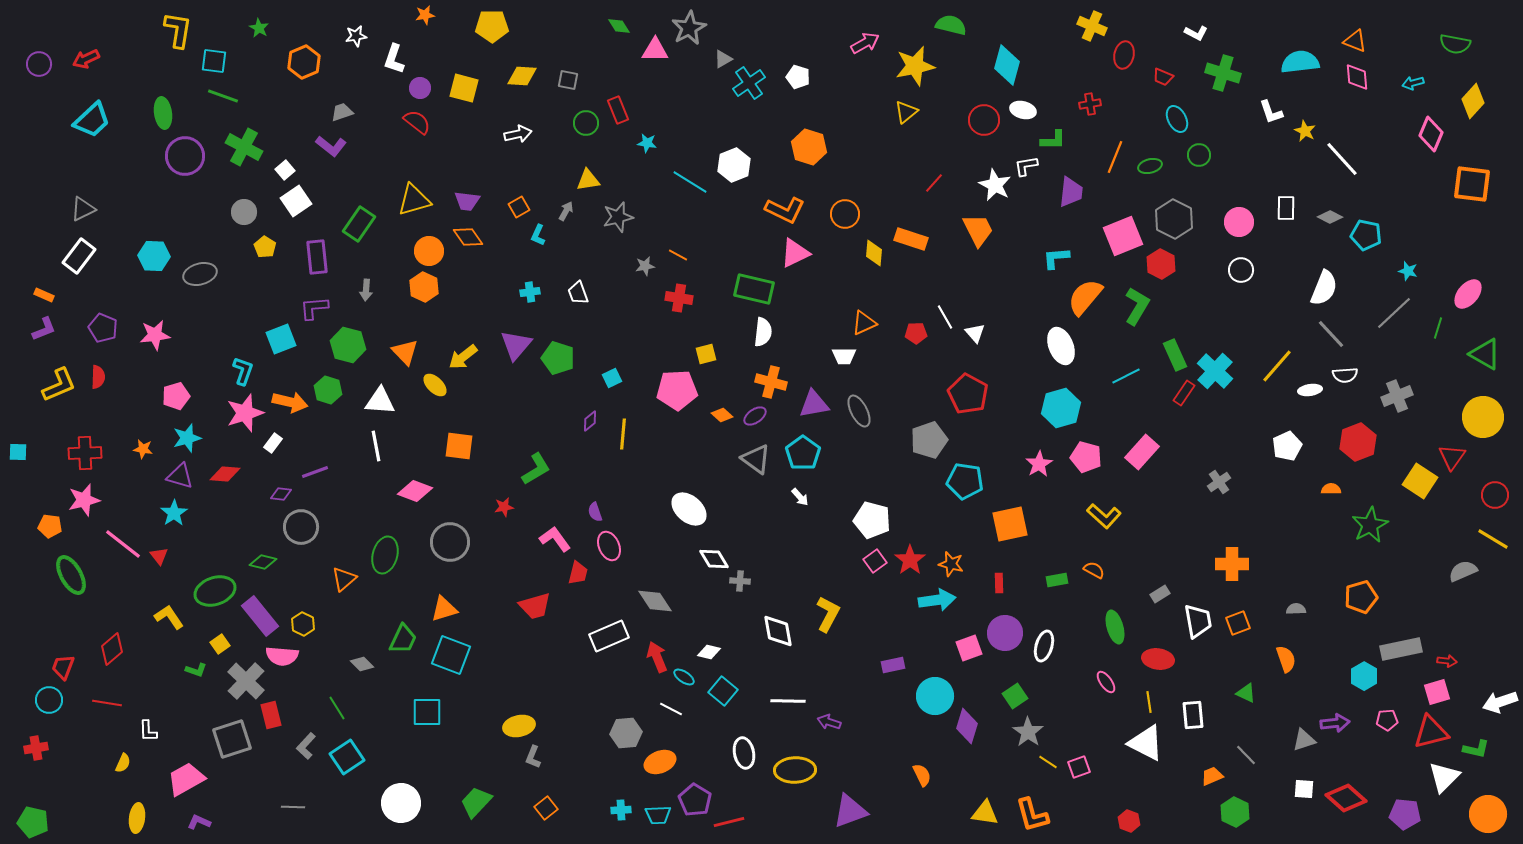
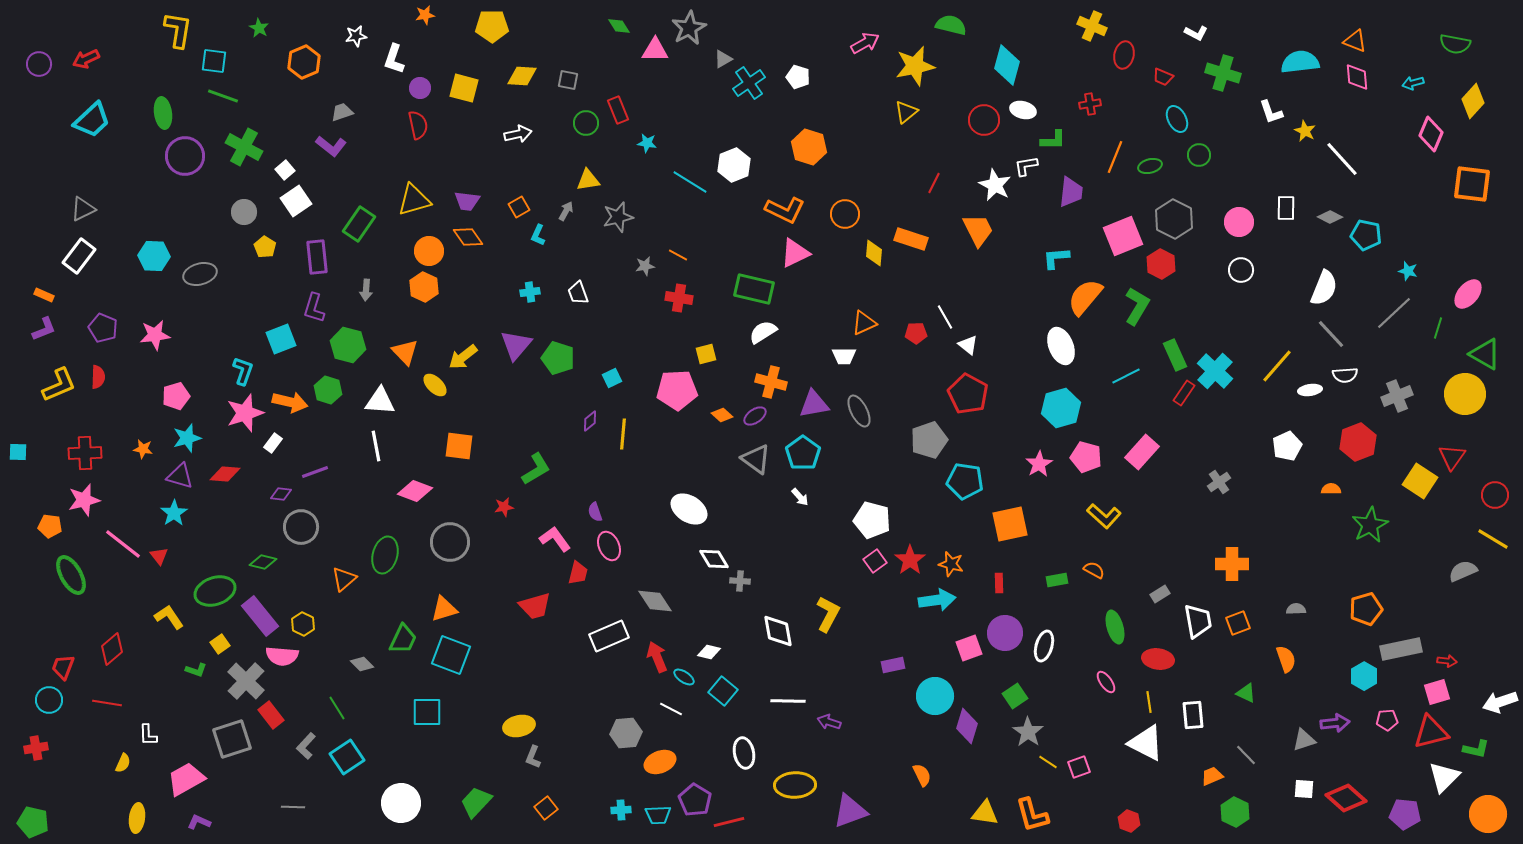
red semicircle at (417, 122): moved 1 px right, 3 px down; rotated 40 degrees clockwise
red line at (934, 183): rotated 15 degrees counterclockwise
purple L-shape at (314, 308): rotated 68 degrees counterclockwise
white semicircle at (763, 332): rotated 128 degrees counterclockwise
white triangle at (975, 333): moved 7 px left, 12 px down; rotated 10 degrees counterclockwise
yellow circle at (1483, 417): moved 18 px left, 23 px up
white ellipse at (689, 509): rotated 9 degrees counterclockwise
orange pentagon at (1361, 597): moved 5 px right, 12 px down
red rectangle at (271, 715): rotated 24 degrees counterclockwise
white L-shape at (148, 731): moved 4 px down
yellow ellipse at (795, 770): moved 15 px down
